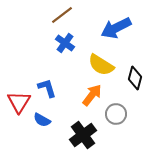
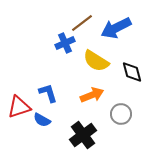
brown line: moved 20 px right, 8 px down
blue cross: rotated 30 degrees clockwise
yellow semicircle: moved 5 px left, 4 px up
black diamond: moved 3 px left, 6 px up; rotated 30 degrees counterclockwise
blue L-shape: moved 1 px right, 5 px down
orange arrow: rotated 30 degrees clockwise
red triangle: moved 5 px down; rotated 40 degrees clockwise
gray circle: moved 5 px right
